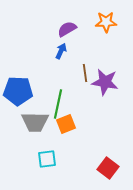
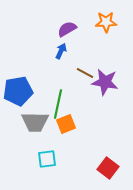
brown line: rotated 54 degrees counterclockwise
blue pentagon: rotated 12 degrees counterclockwise
